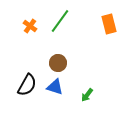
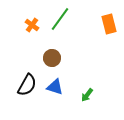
green line: moved 2 px up
orange cross: moved 2 px right, 1 px up
brown circle: moved 6 px left, 5 px up
